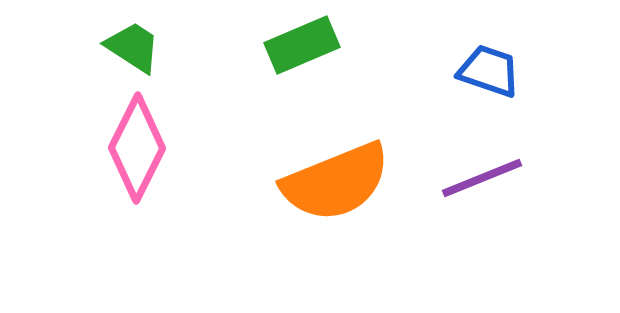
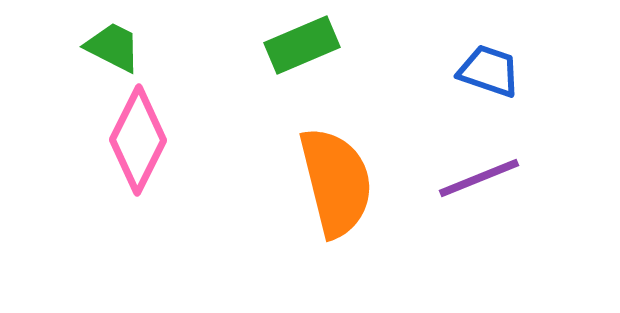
green trapezoid: moved 20 px left; rotated 6 degrees counterclockwise
pink diamond: moved 1 px right, 8 px up
purple line: moved 3 px left
orange semicircle: rotated 82 degrees counterclockwise
